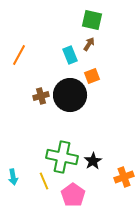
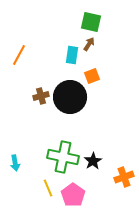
green square: moved 1 px left, 2 px down
cyan rectangle: moved 2 px right; rotated 30 degrees clockwise
black circle: moved 2 px down
green cross: moved 1 px right
cyan arrow: moved 2 px right, 14 px up
yellow line: moved 4 px right, 7 px down
